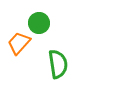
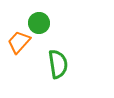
orange trapezoid: moved 1 px up
